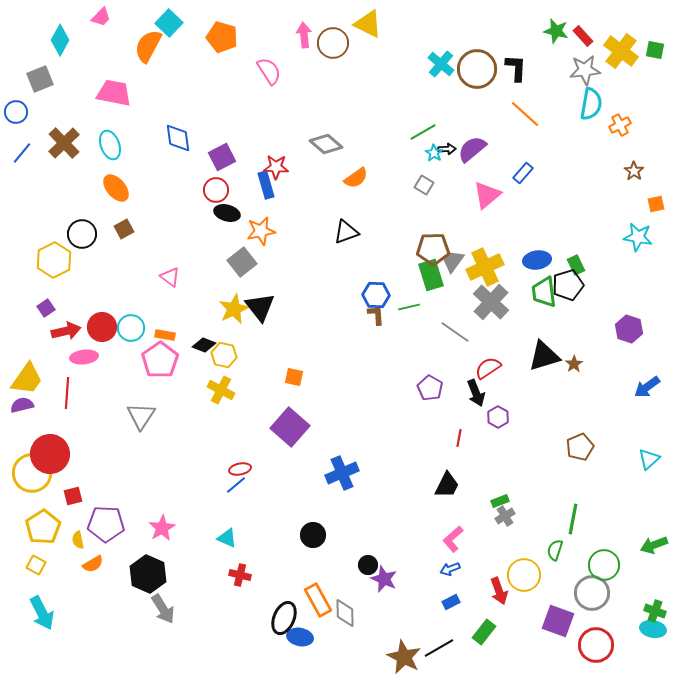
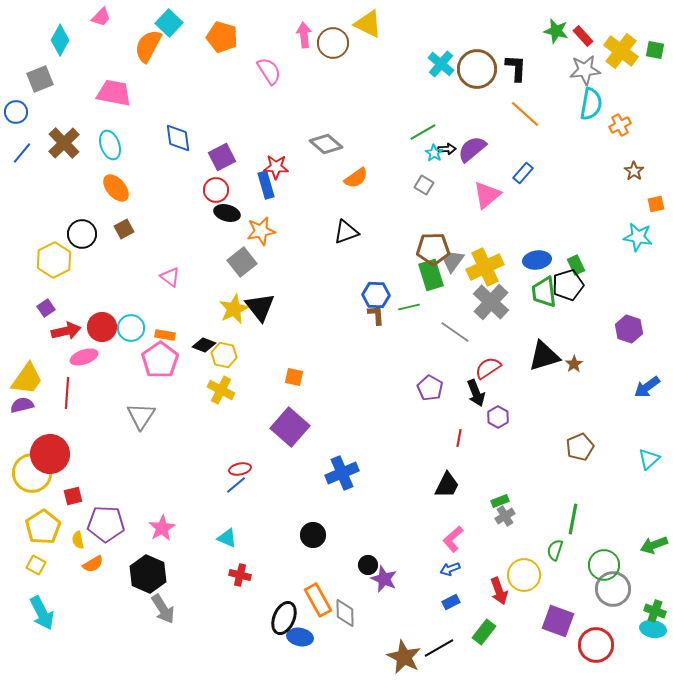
pink ellipse at (84, 357): rotated 12 degrees counterclockwise
gray circle at (592, 593): moved 21 px right, 4 px up
